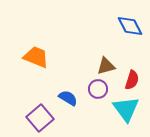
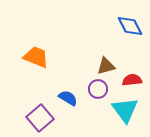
red semicircle: rotated 114 degrees counterclockwise
cyan triangle: moved 1 px left, 1 px down
